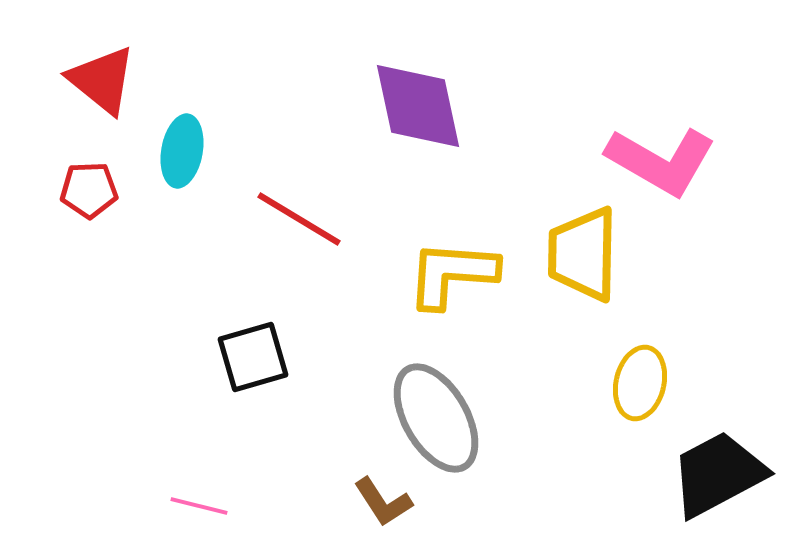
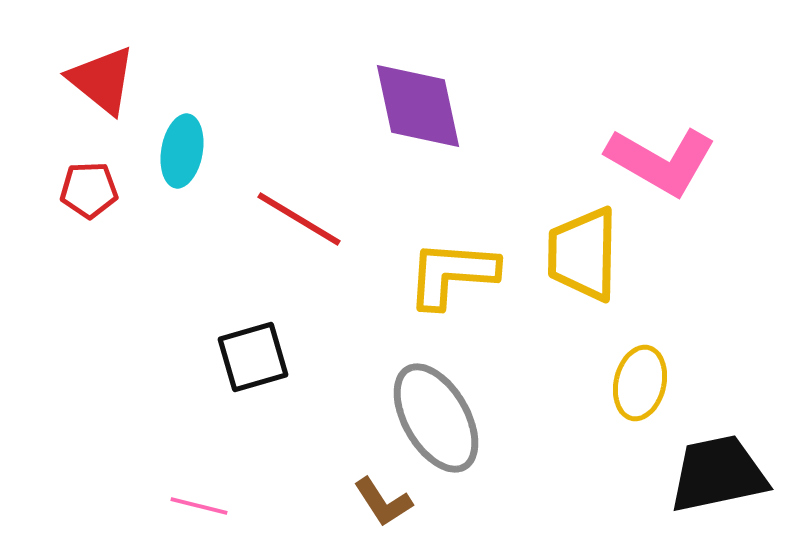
black trapezoid: rotated 16 degrees clockwise
